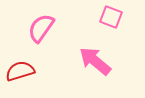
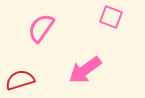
pink arrow: moved 10 px left, 9 px down; rotated 76 degrees counterclockwise
red semicircle: moved 9 px down
